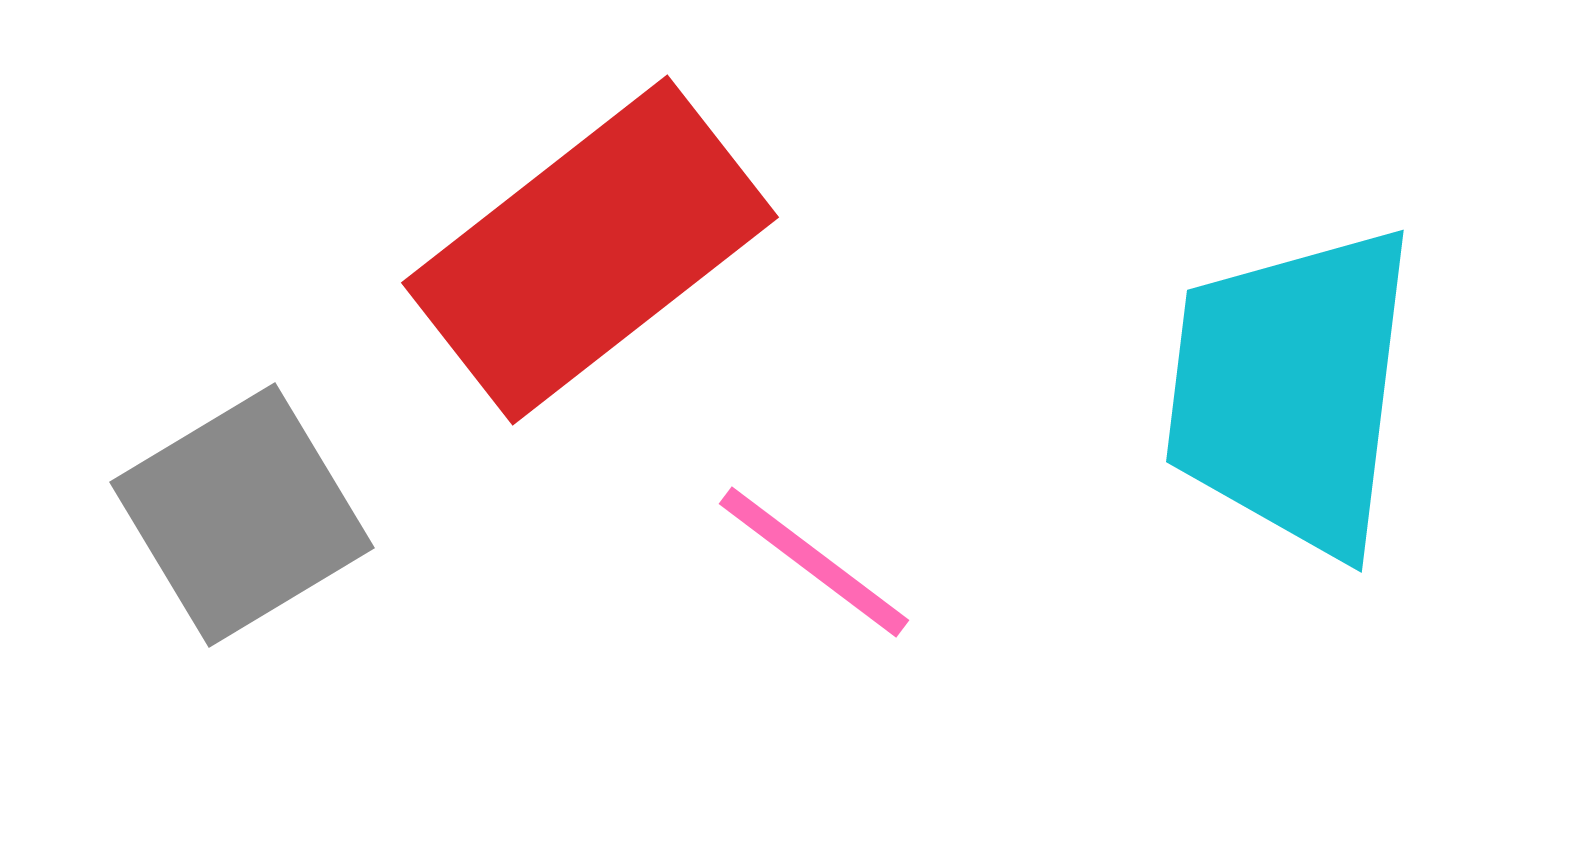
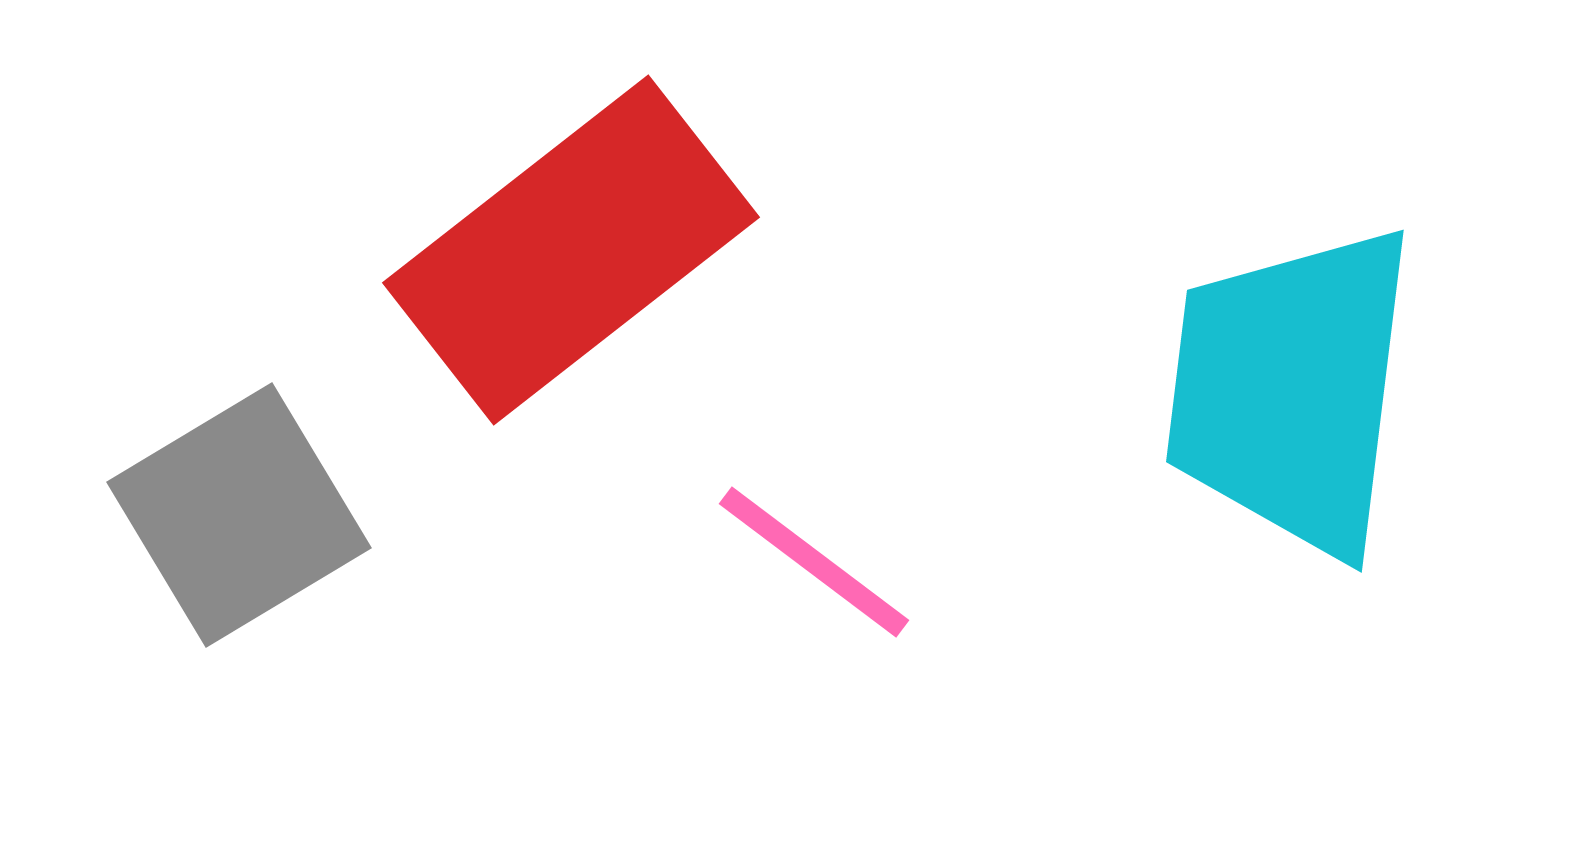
red rectangle: moved 19 px left
gray square: moved 3 px left
